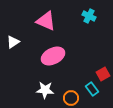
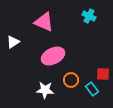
pink triangle: moved 2 px left, 1 px down
red square: rotated 32 degrees clockwise
orange circle: moved 18 px up
